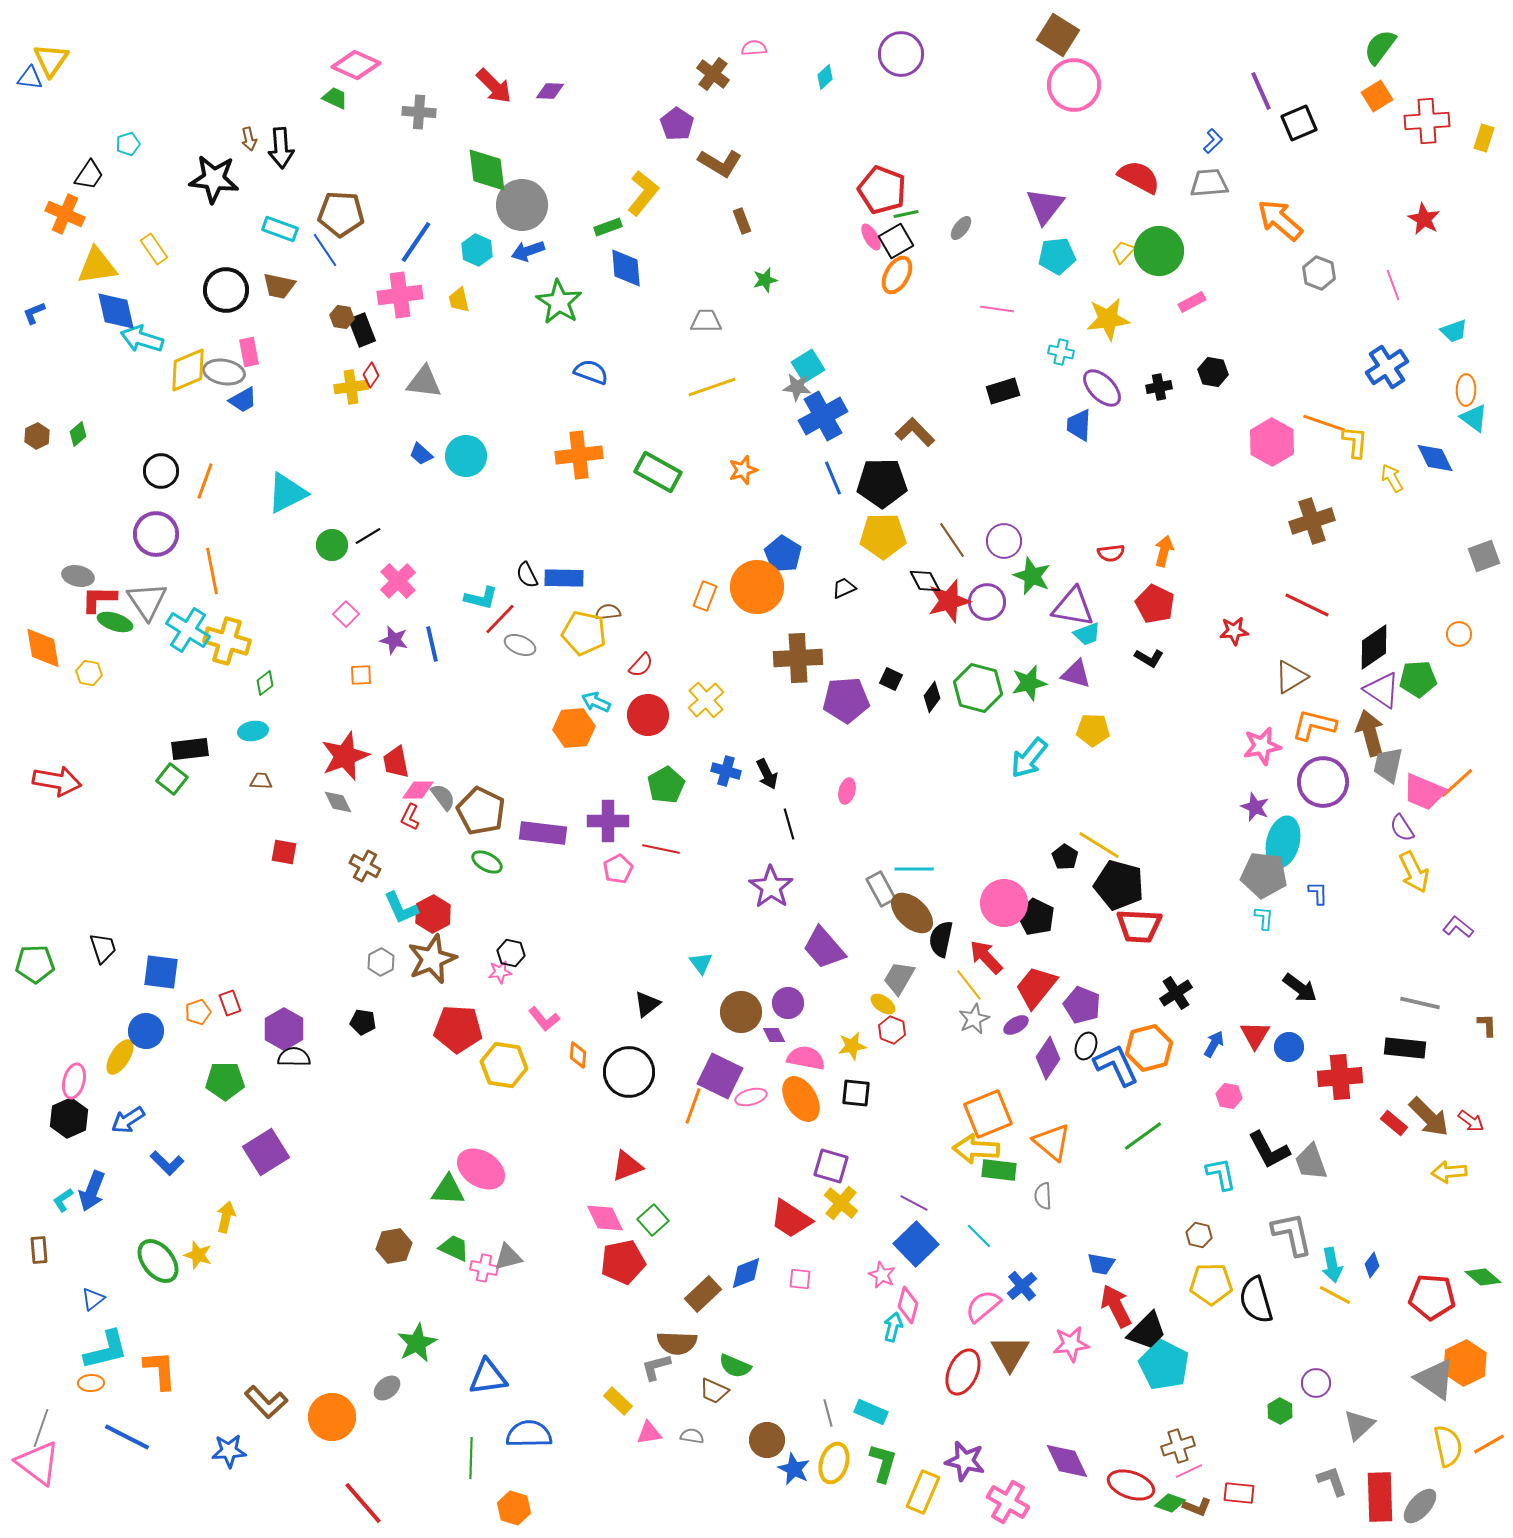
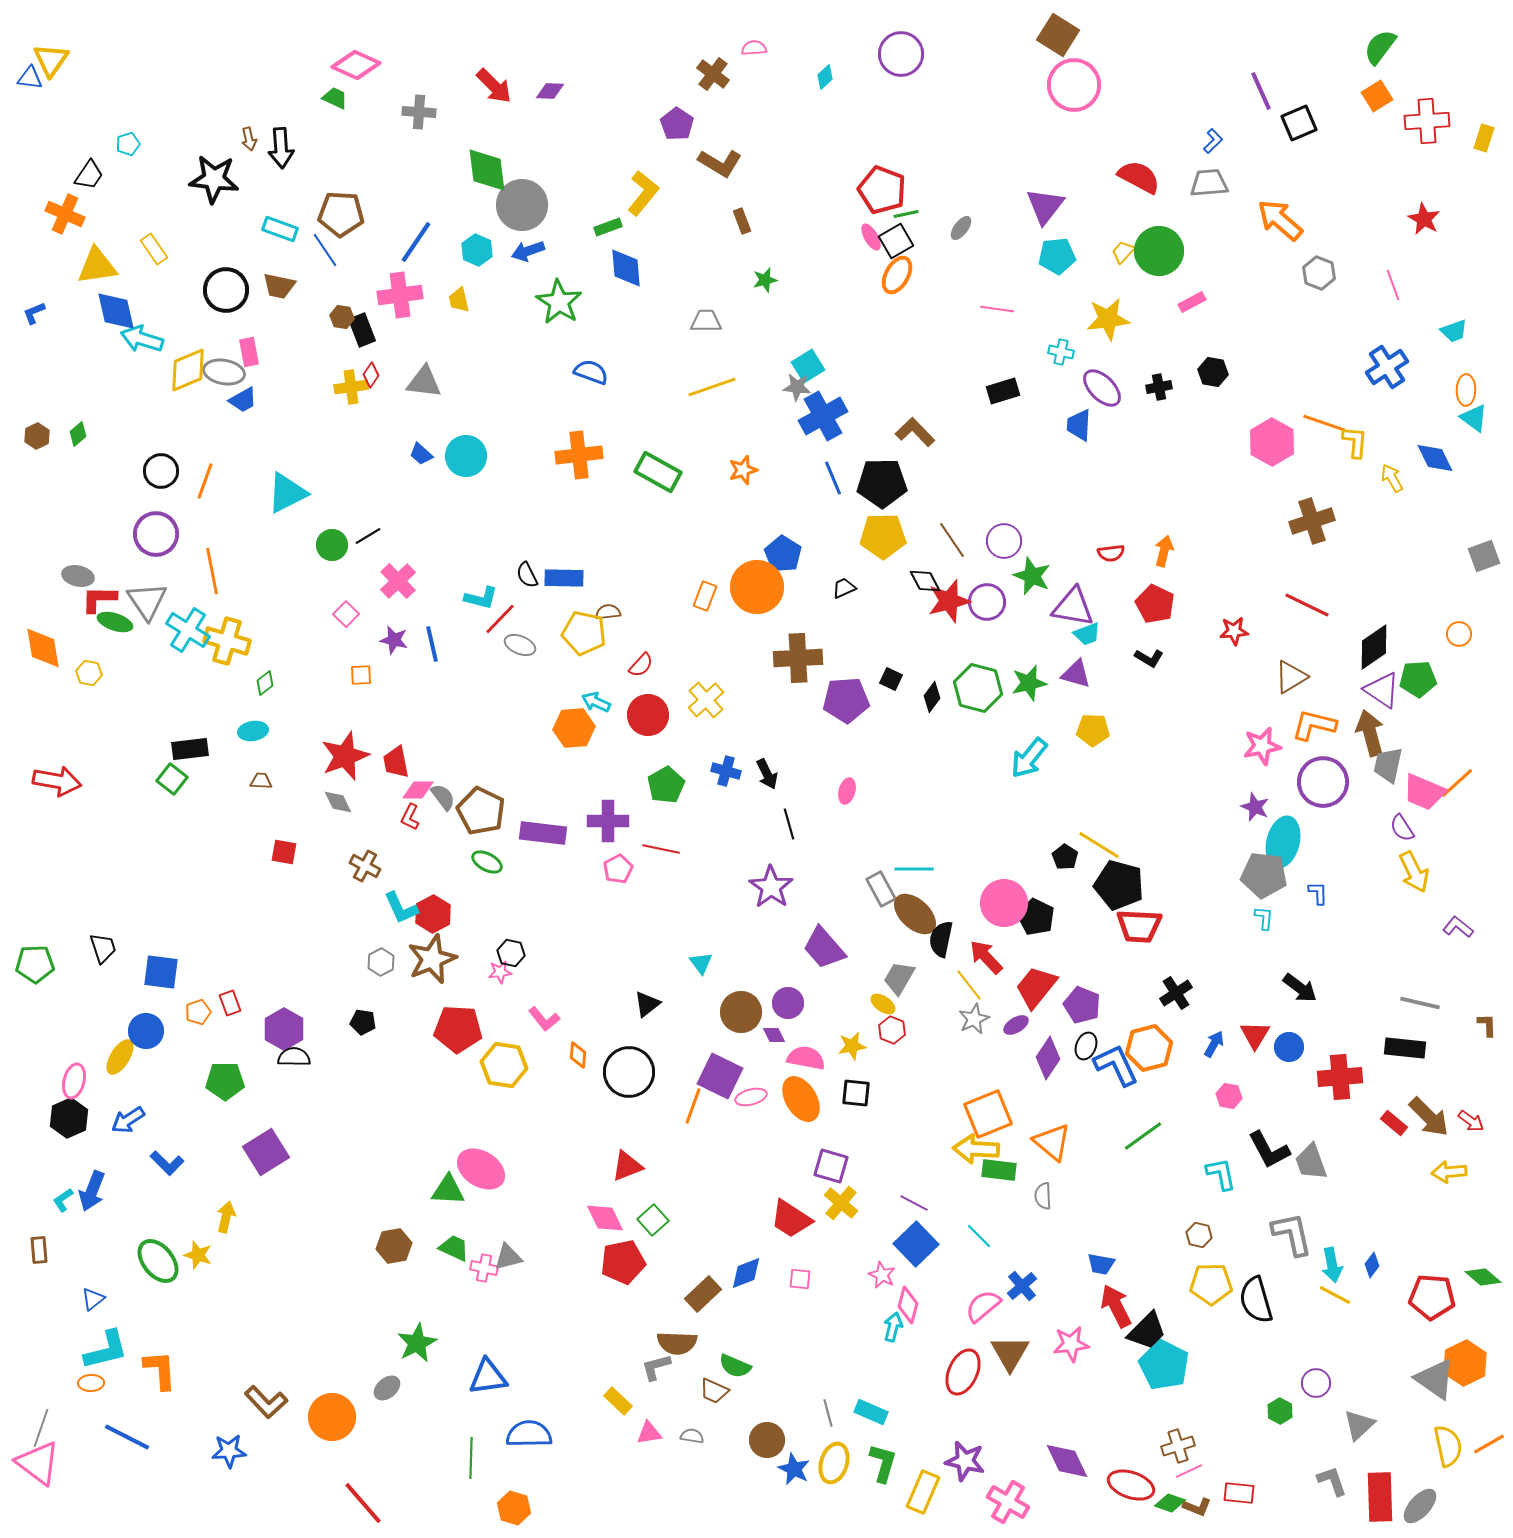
brown ellipse at (912, 913): moved 3 px right, 1 px down
